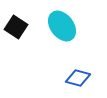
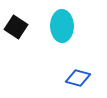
cyan ellipse: rotated 36 degrees clockwise
